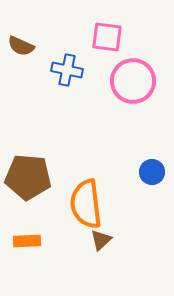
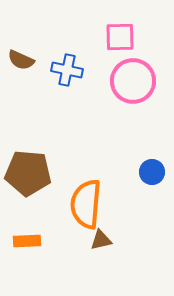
pink square: moved 13 px right; rotated 8 degrees counterclockwise
brown semicircle: moved 14 px down
brown pentagon: moved 4 px up
orange semicircle: rotated 12 degrees clockwise
brown triangle: rotated 30 degrees clockwise
